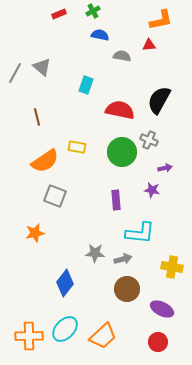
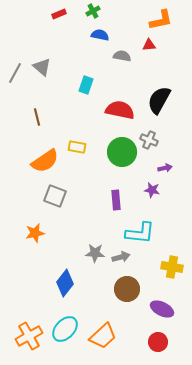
gray arrow: moved 2 px left, 2 px up
orange cross: rotated 28 degrees counterclockwise
